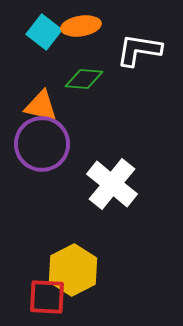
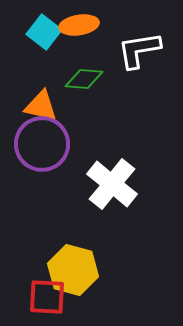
orange ellipse: moved 2 px left, 1 px up
white L-shape: rotated 18 degrees counterclockwise
yellow hexagon: rotated 18 degrees counterclockwise
